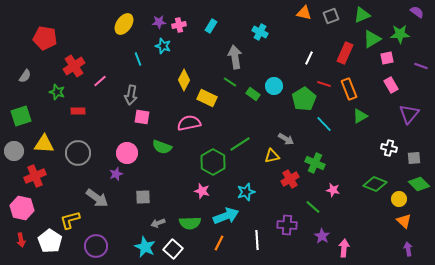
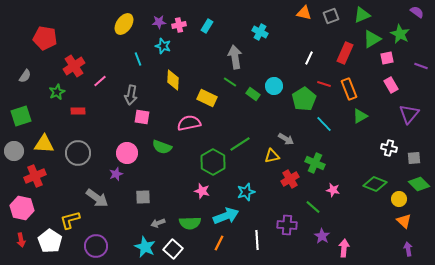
cyan rectangle at (211, 26): moved 4 px left
green star at (400, 34): rotated 30 degrees clockwise
yellow diamond at (184, 80): moved 11 px left; rotated 25 degrees counterclockwise
green star at (57, 92): rotated 28 degrees clockwise
